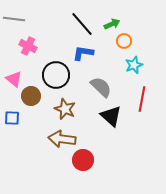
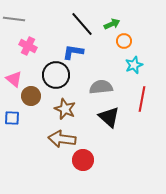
blue L-shape: moved 10 px left, 1 px up
gray semicircle: rotated 50 degrees counterclockwise
black triangle: moved 2 px left, 1 px down
